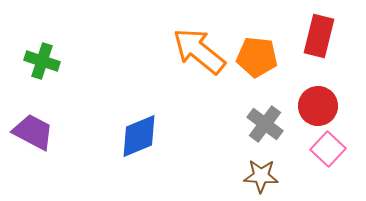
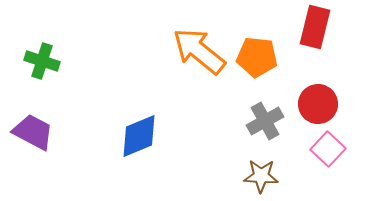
red rectangle: moved 4 px left, 9 px up
red circle: moved 2 px up
gray cross: moved 3 px up; rotated 24 degrees clockwise
